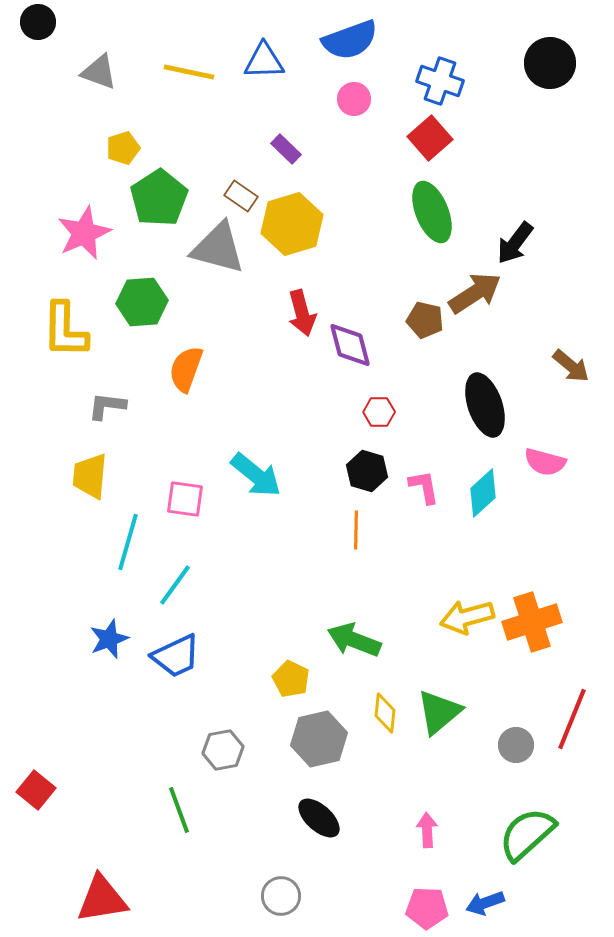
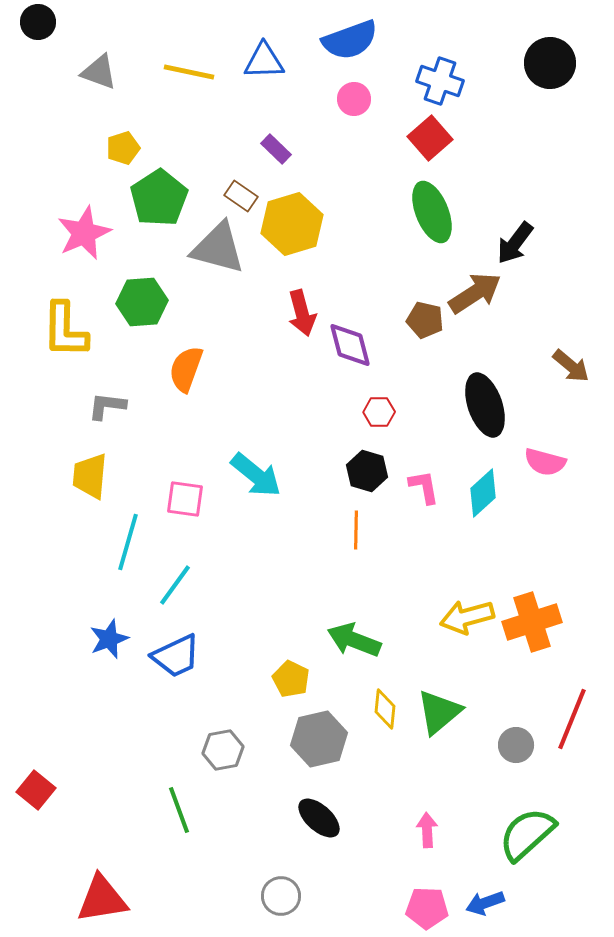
purple rectangle at (286, 149): moved 10 px left
yellow diamond at (385, 713): moved 4 px up
